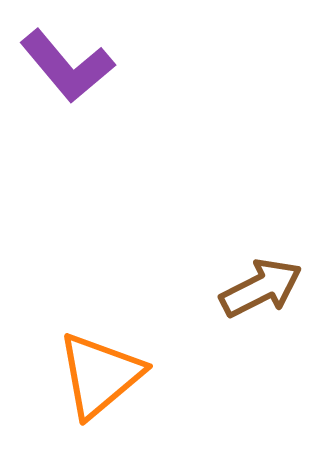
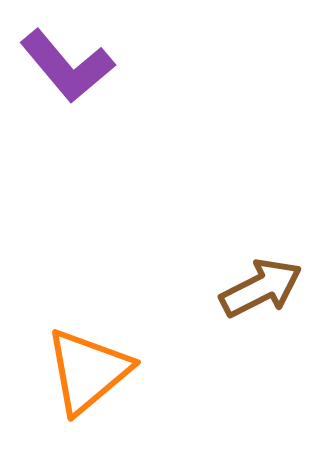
orange triangle: moved 12 px left, 4 px up
